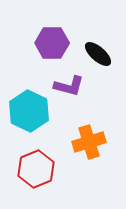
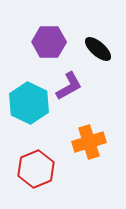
purple hexagon: moved 3 px left, 1 px up
black ellipse: moved 5 px up
purple L-shape: rotated 44 degrees counterclockwise
cyan hexagon: moved 8 px up
